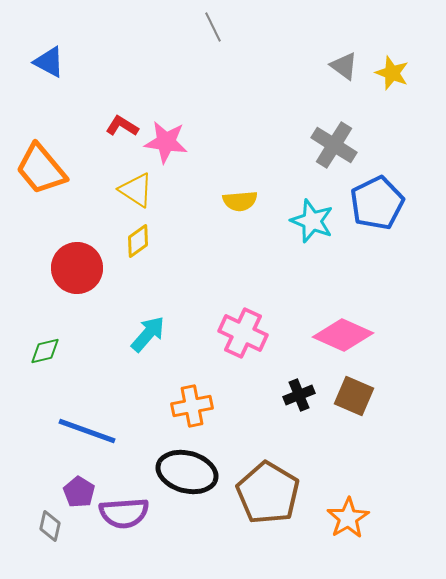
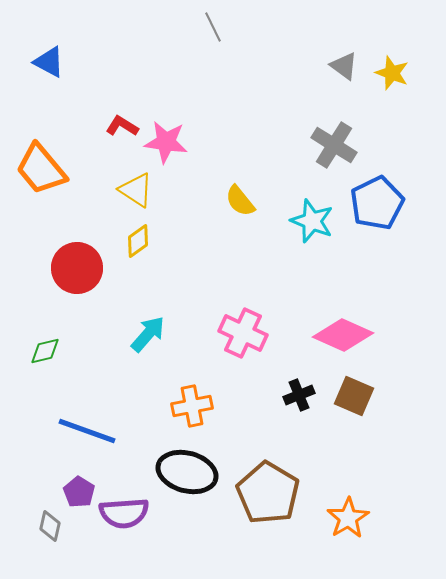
yellow semicircle: rotated 56 degrees clockwise
